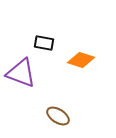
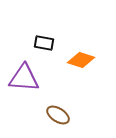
purple triangle: moved 3 px right, 5 px down; rotated 16 degrees counterclockwise
brown ellipse: moved 1 px up
